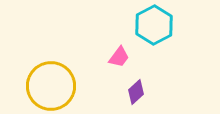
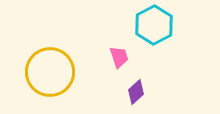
pink trapezoid: rotated 55 degrees counterclockwise
yellow circle: moved 1 px left, 14 px up
